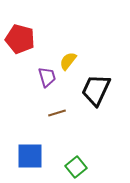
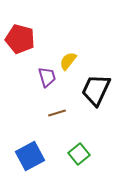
blue square: rotated 28 degrees counterclockwise
green square: moved 3 px right, 13 px up
